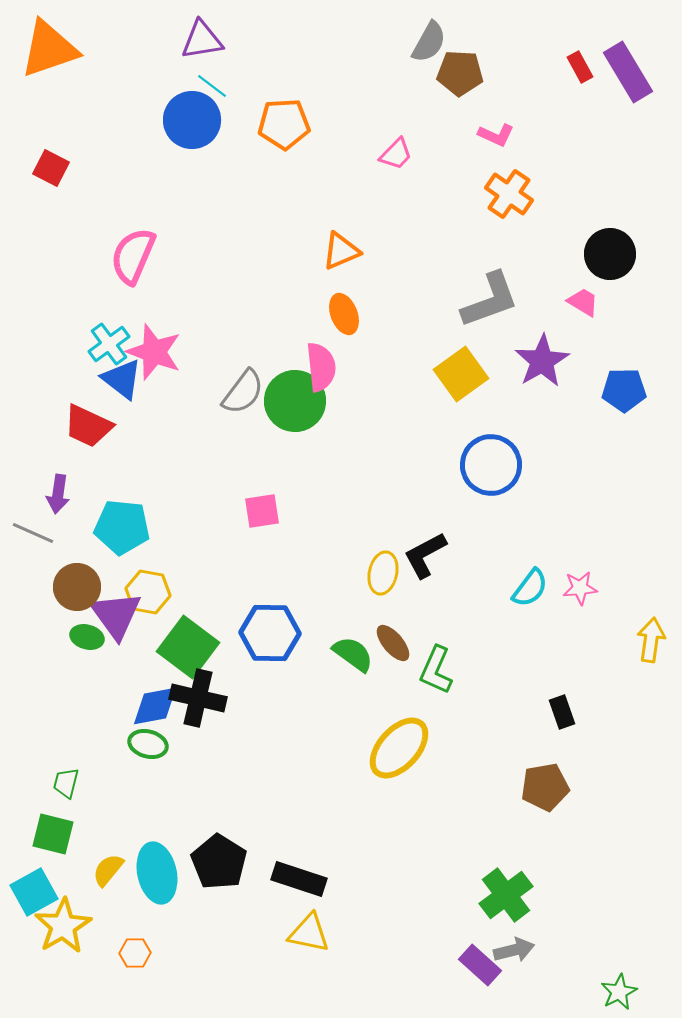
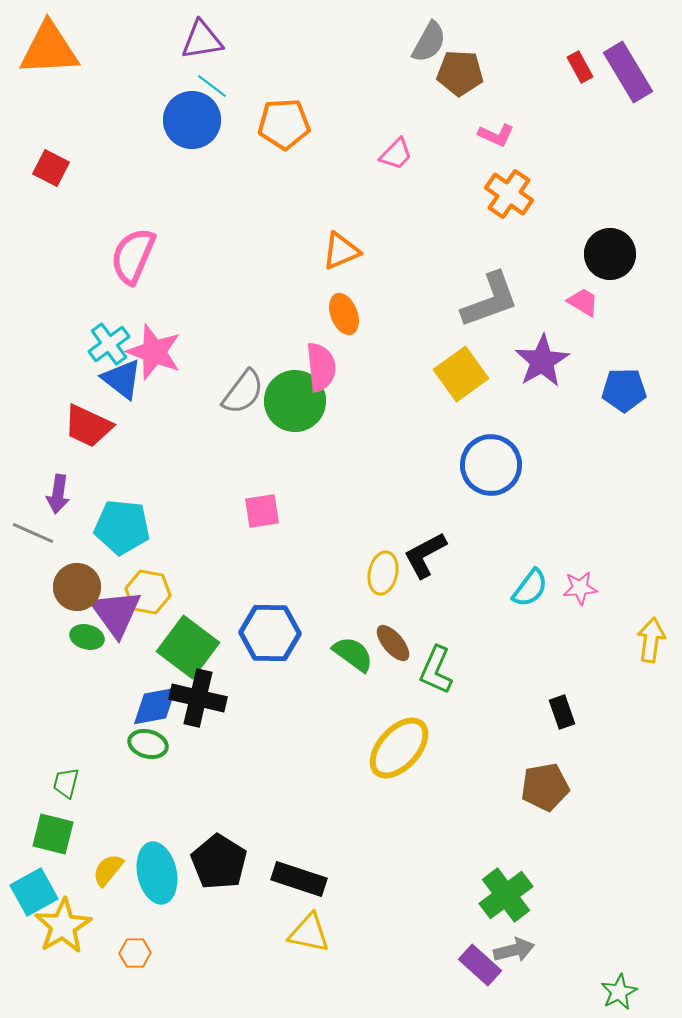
orange triangle at (49, 49): rotated 16 degrees clockwise
purple triangle at (116, 615): moved 2 px up
